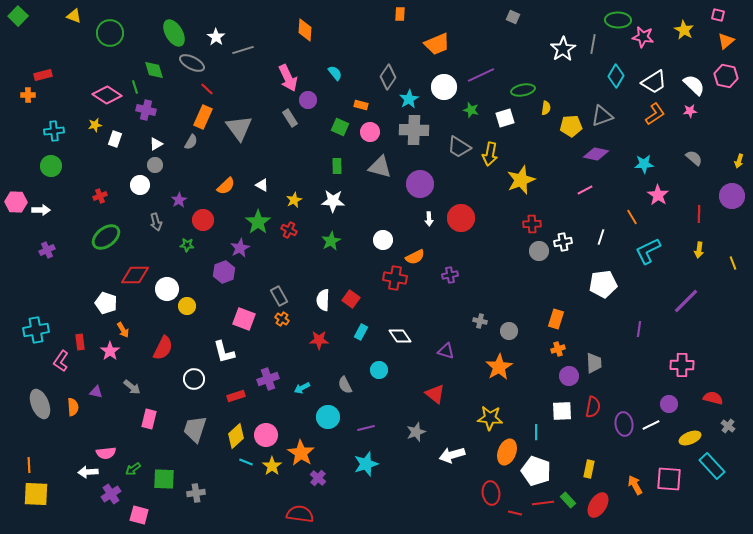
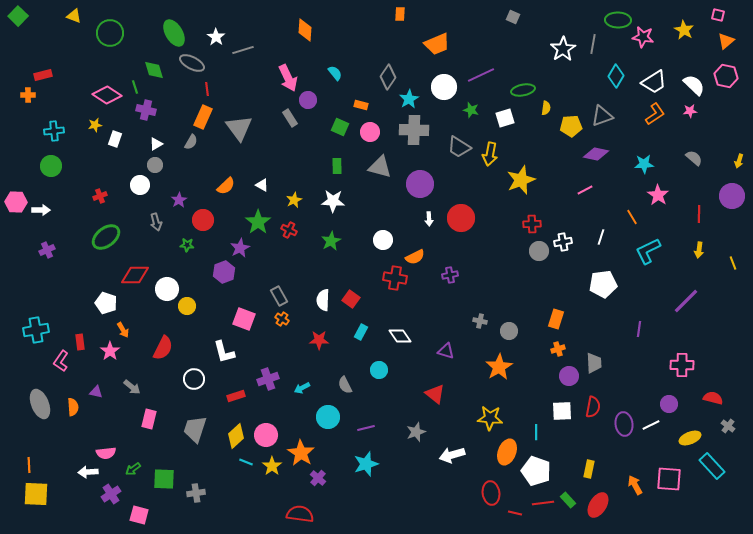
red line at (207, 89): rotated 40 degrees clockwise
